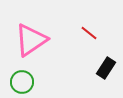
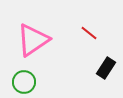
pink triangle: moved 2 px right
green circle: moved 2 px right
